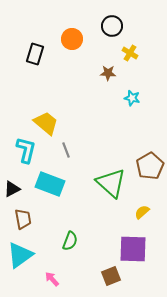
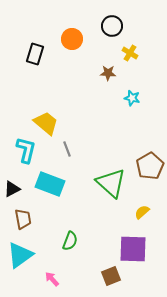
gray line: moved 1 px right, 1 px up
